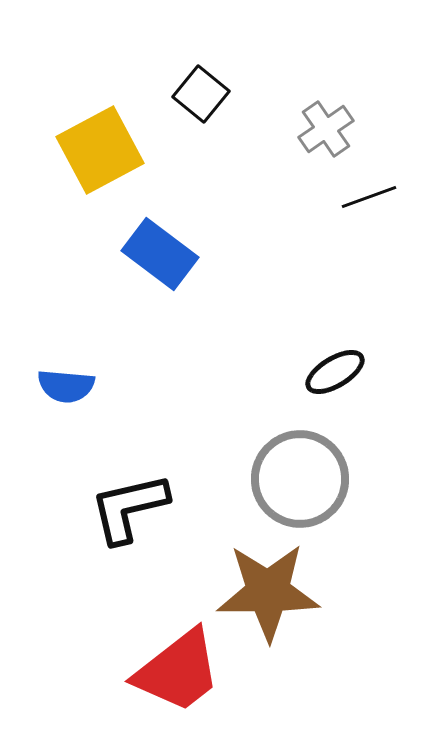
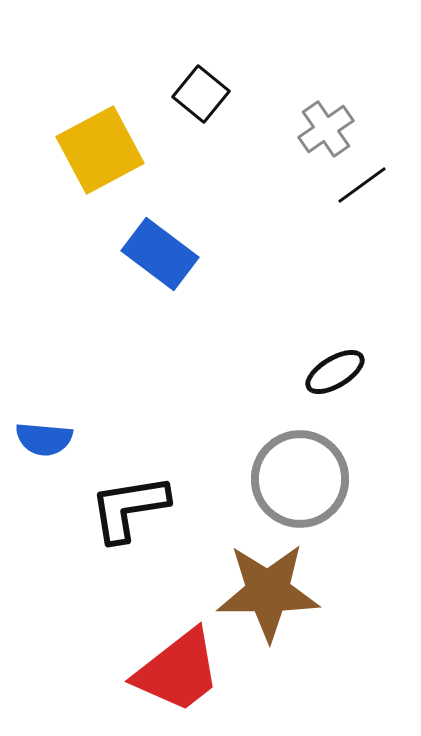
black line: moved 7 px left, 12 px up; rotated 16 degrees counterclockwise
blue semicircle: moved 22 px left, 53 px down
black L-shape: rotated 4 degrees clockwise
